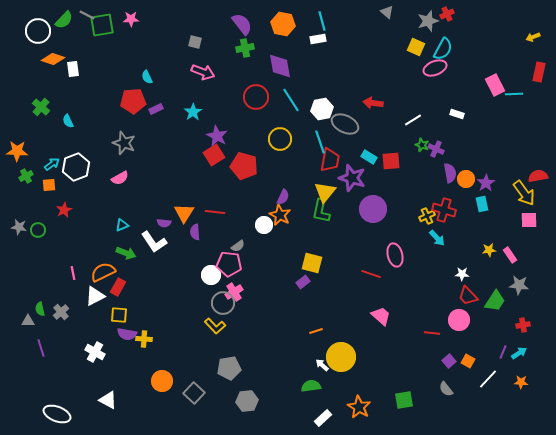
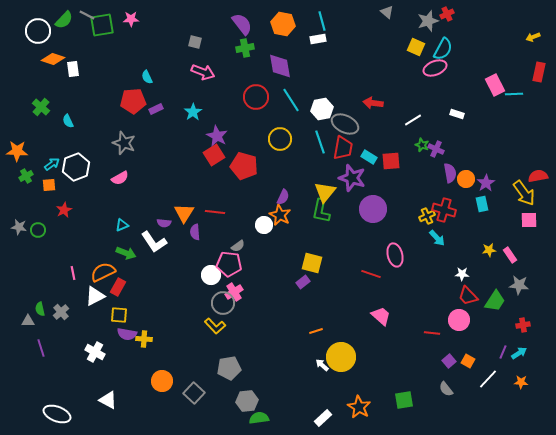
red trapezoid at (330, 160): moved 13 px right, 12 px up
green semicircle at (311, 386): moved 52 px left, 32 px down
